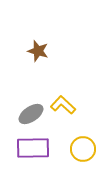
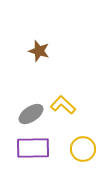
brown star: moved 1 px right
